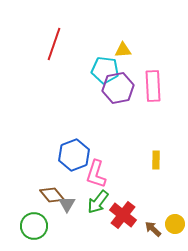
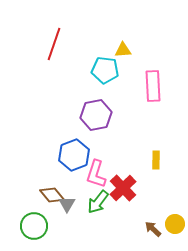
purple hexagon: moved 22 px left, 27 px down
red cross: moved 27 px up; rotated 8 degrees clockwise
